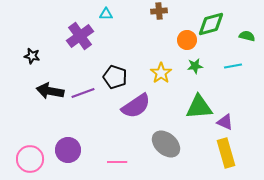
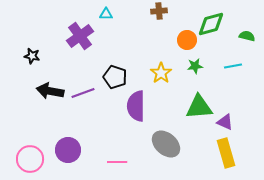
purple semicircle: rotated 124 degrees clockwise
